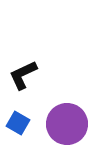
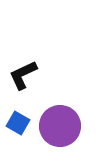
purple circle: moved 7 px left, 2 px down
